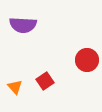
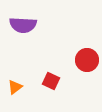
red square: moved 6 px right; rotated 30 degrees counterclockwise
orange triangle: rotated 35 degrees clockwise
